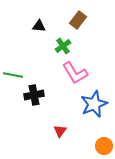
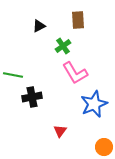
brown rectangle: rotated 42 degrees counterclockwise
black triangle: rotated 32 degrees counterclockwise
black cross: moved 2 px left, 2 px down
orange circle: moved 1 px down
